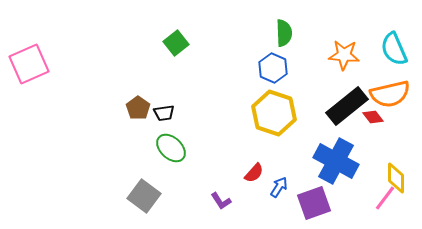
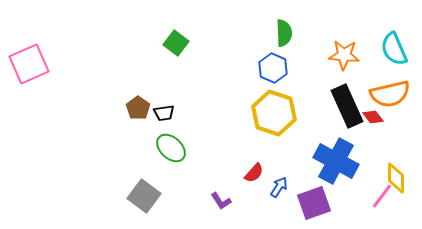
green square: rotated 15 degrees counterclockwise
black rectangle: rotated 75 degrees counterclockwise
pink line: moved 3 px left, 2 px up
